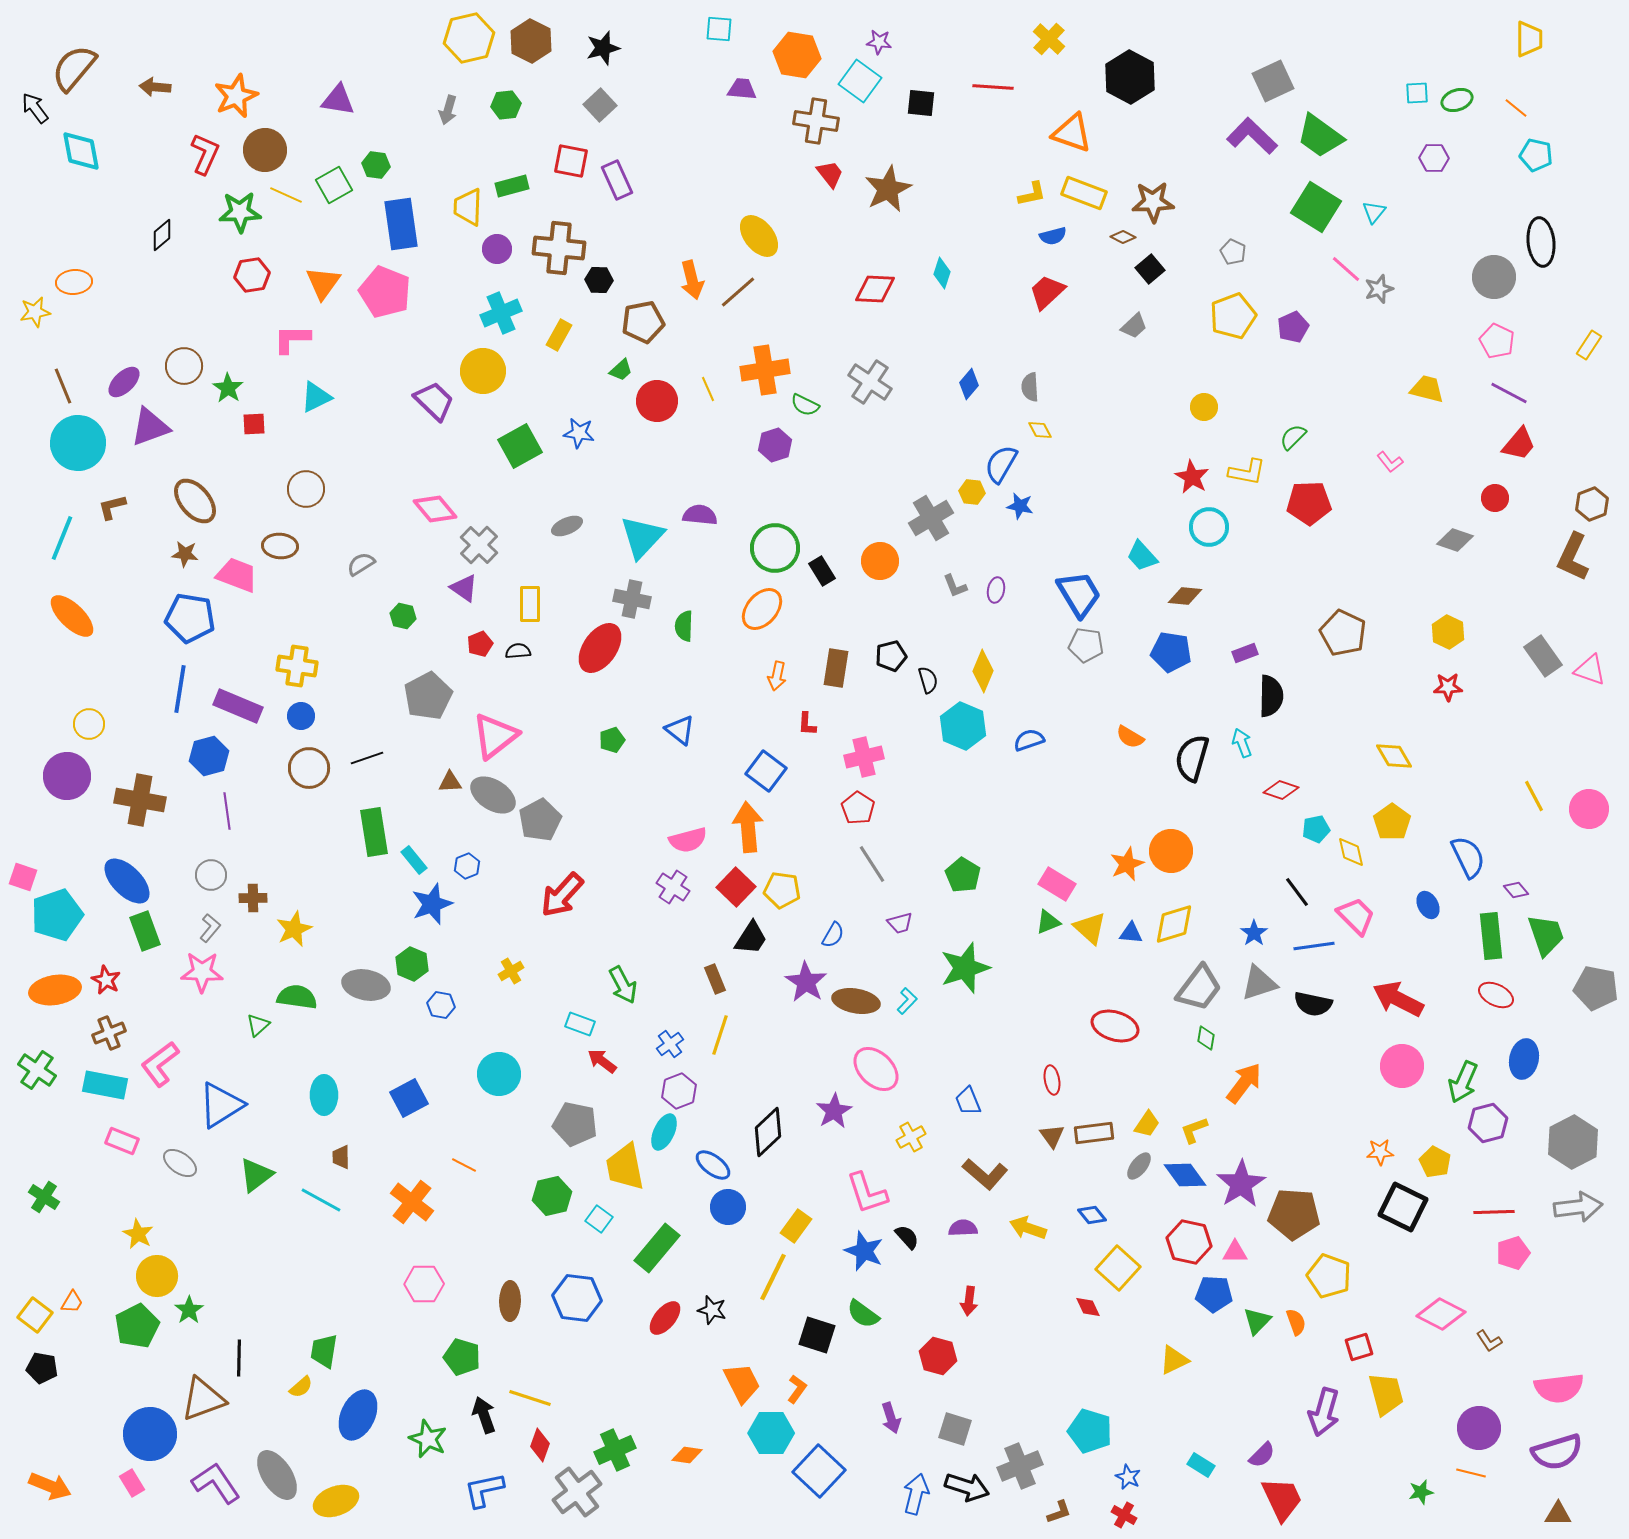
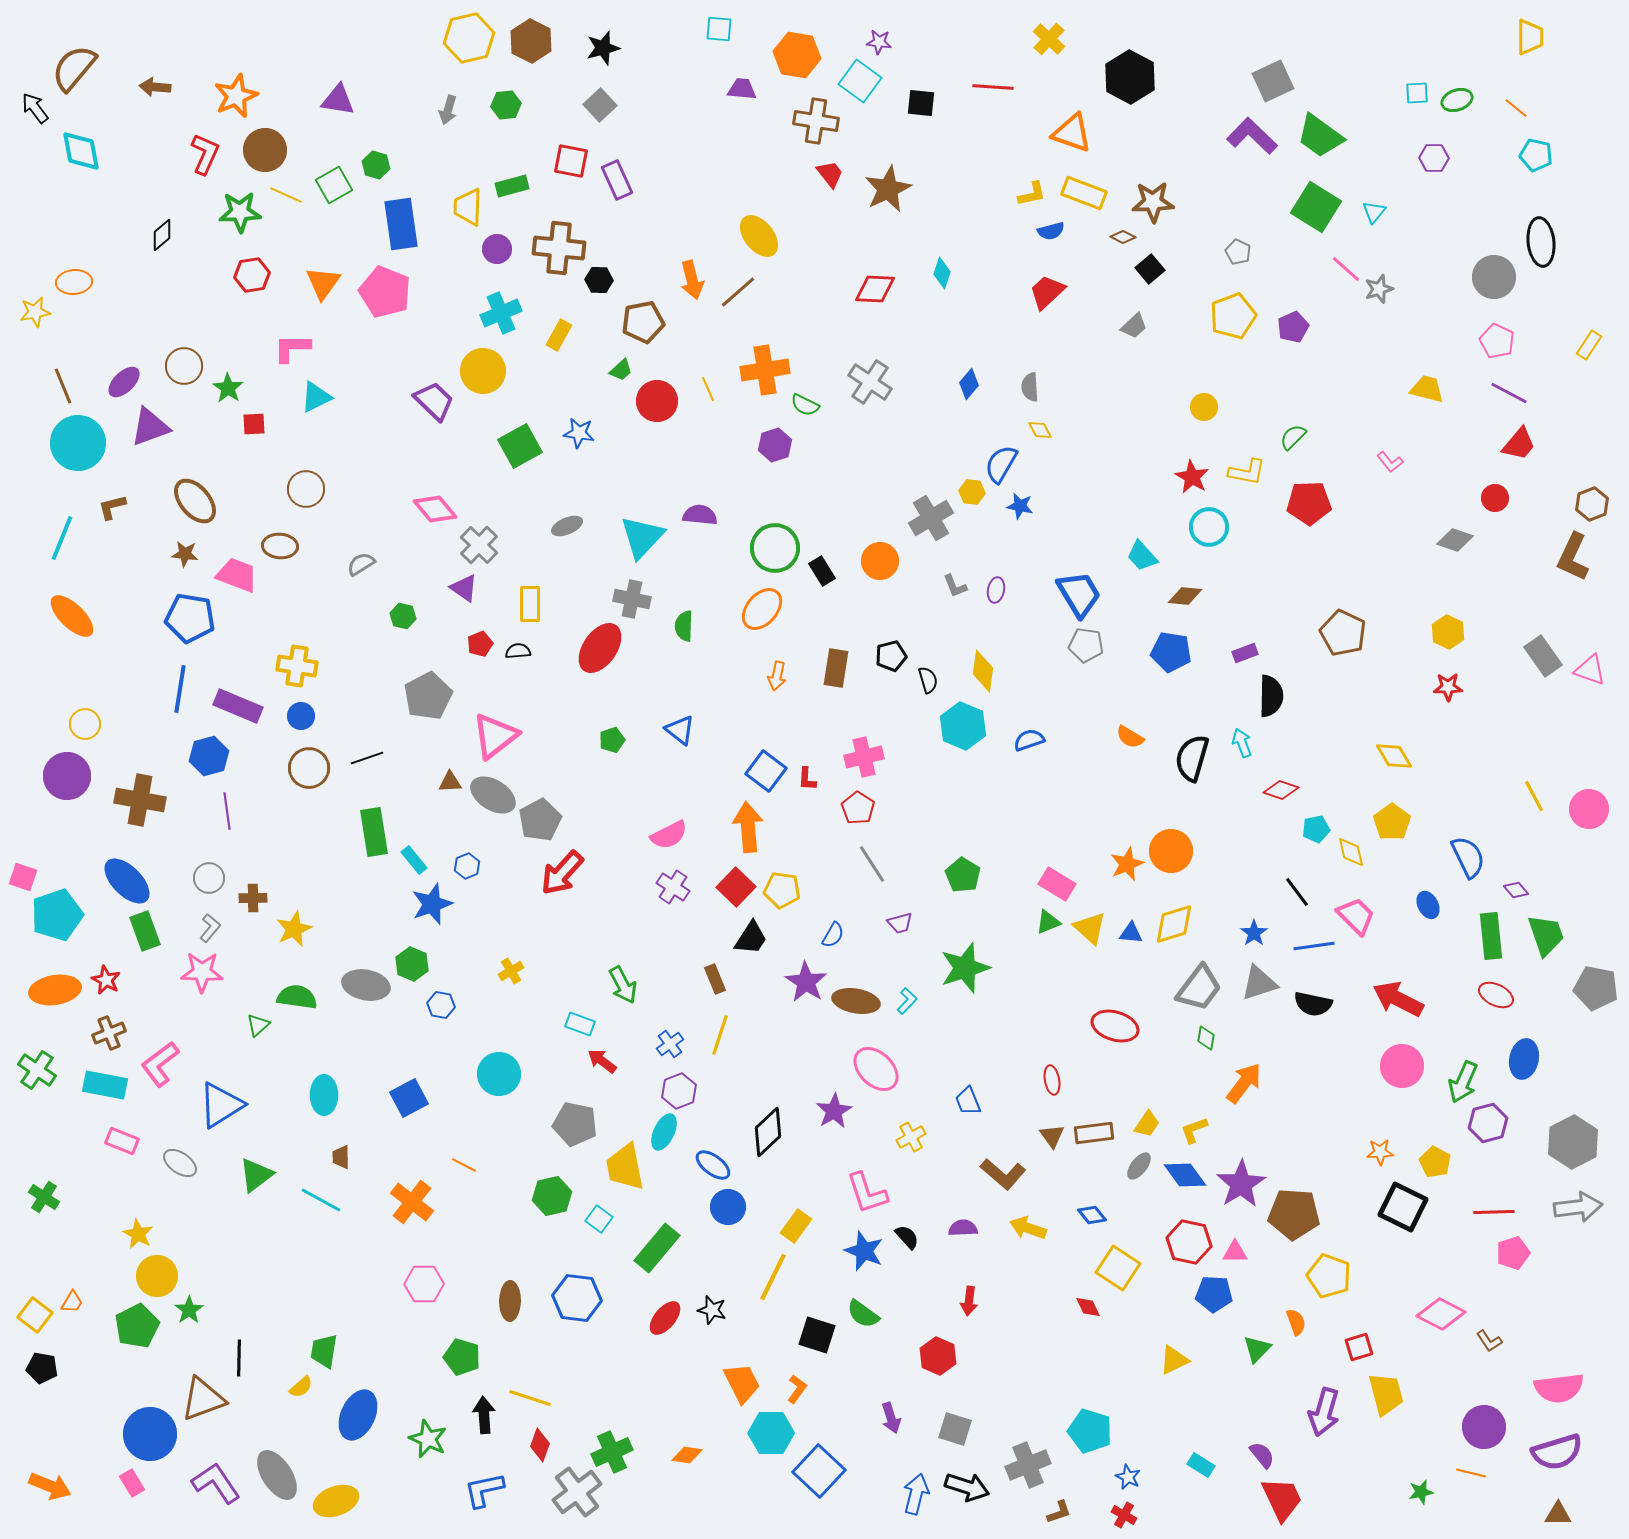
yellow trapezoid at (1529, 39): moved 1 px right, 2 px up
green hexagon at (376, 165): rotated 8 degrees clockwise
blue semicircle at (1053, 236): moved 2 px left, 5 px up
gray pentagon at (1233, 252): moved 5 px right
pink L-shape at (292, 339): moved 9 px down
yellow diamond at (983, 671): rotated 15 degrees counterclockwise
yellow circle at (89, 724): moved 4 px left
red L-shape at (807, 724): moved 55 px down
pink semicircle at (688, 840): moved 19 px left, 5 px up; rotated 12 degrees counterclockwise
gray circle at (211, 875): moved 2 px left, 3 px down
red arrow at (562, 895): moved 22 px up
brown L-shape at (985, 1174): moved 18 px right
yellow square at (1118, 1268): rotated 9 degrees counterclockwise
green triangle at (1257, 1321): moved 28 px down
red hexagon at (938, 1356): rotated 9 degrees clockwise
black arrow at (484, 1415): rotated 15 degrees clockwise
purple circle at (1479, 1428): moved 5 px right, 1 px up
green cross at (615, 1450): moved 3 px left, 2 px down
purple semicircle at (1262, 1455): rotated 84 degrees counterclockwise
gray cross at (1020, 1466): moved 8 px right, 1 px up
